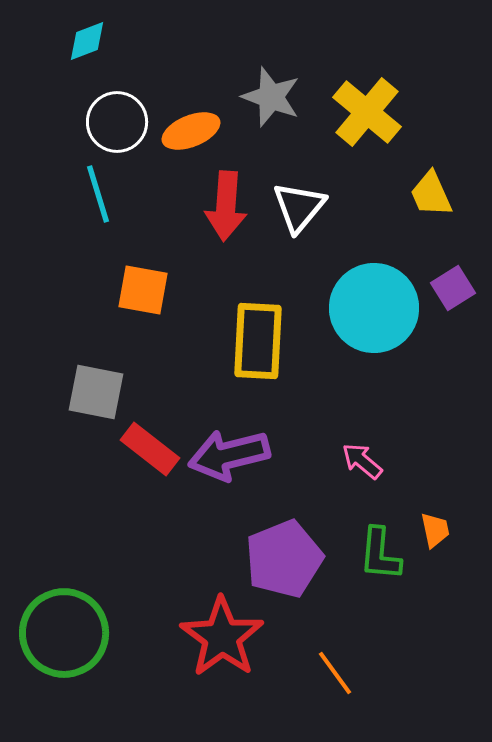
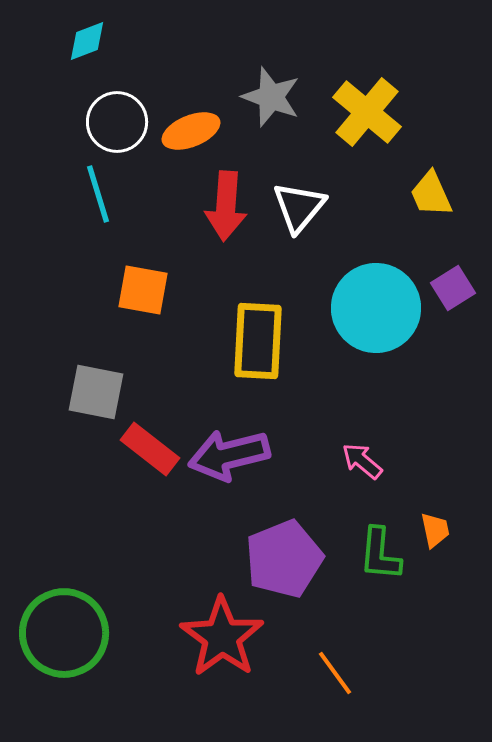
cyan circle: moved 2 px right
